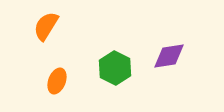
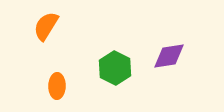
orange ellipse: moved 5 px down; rotated 20 degrees counterclockwise
